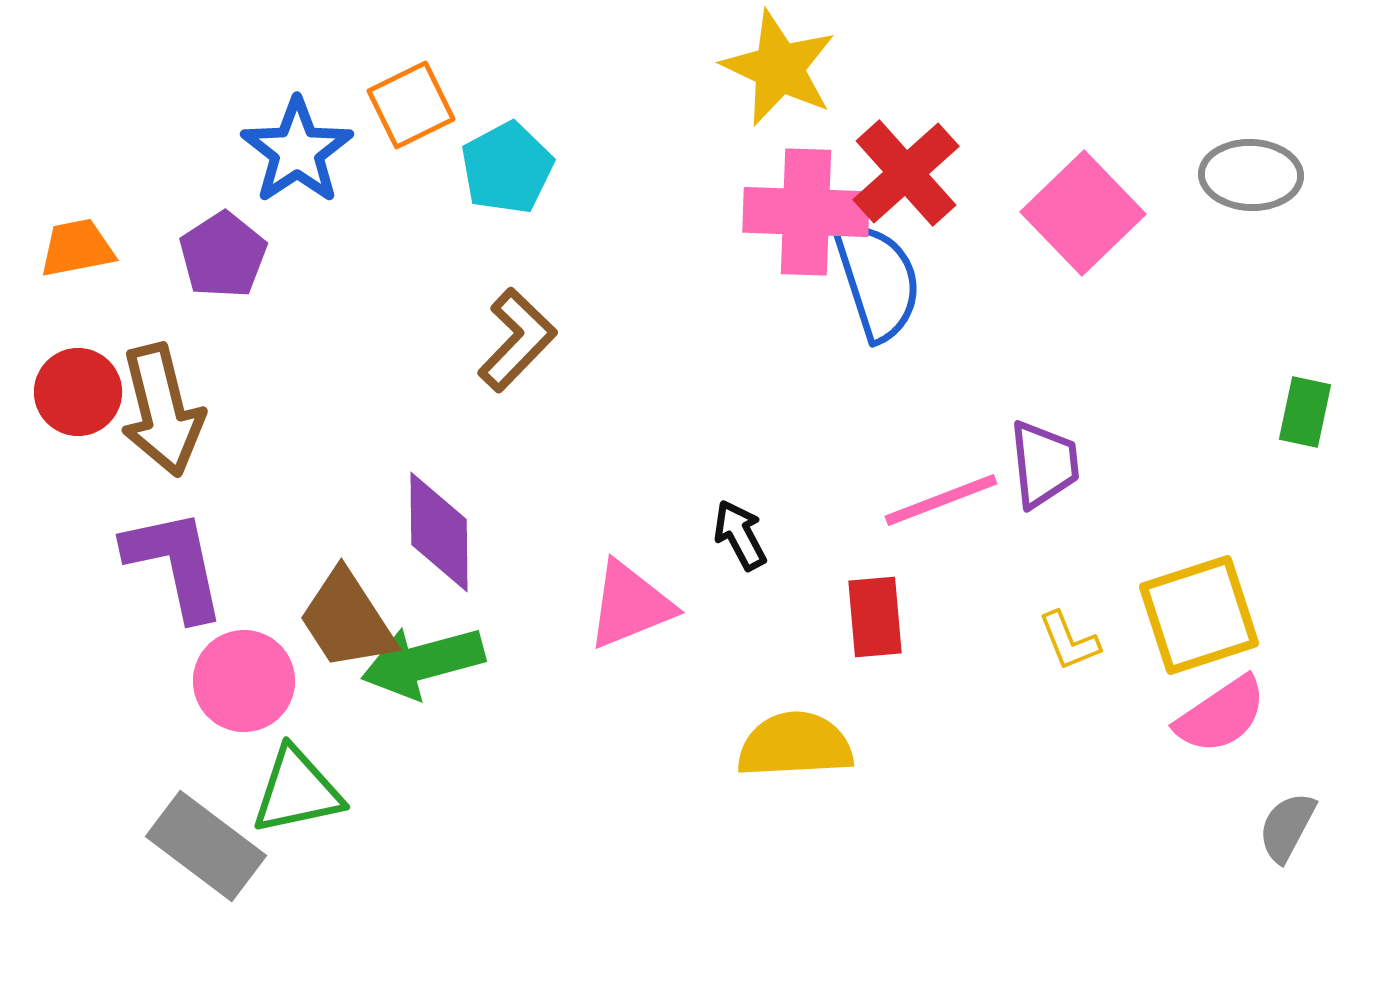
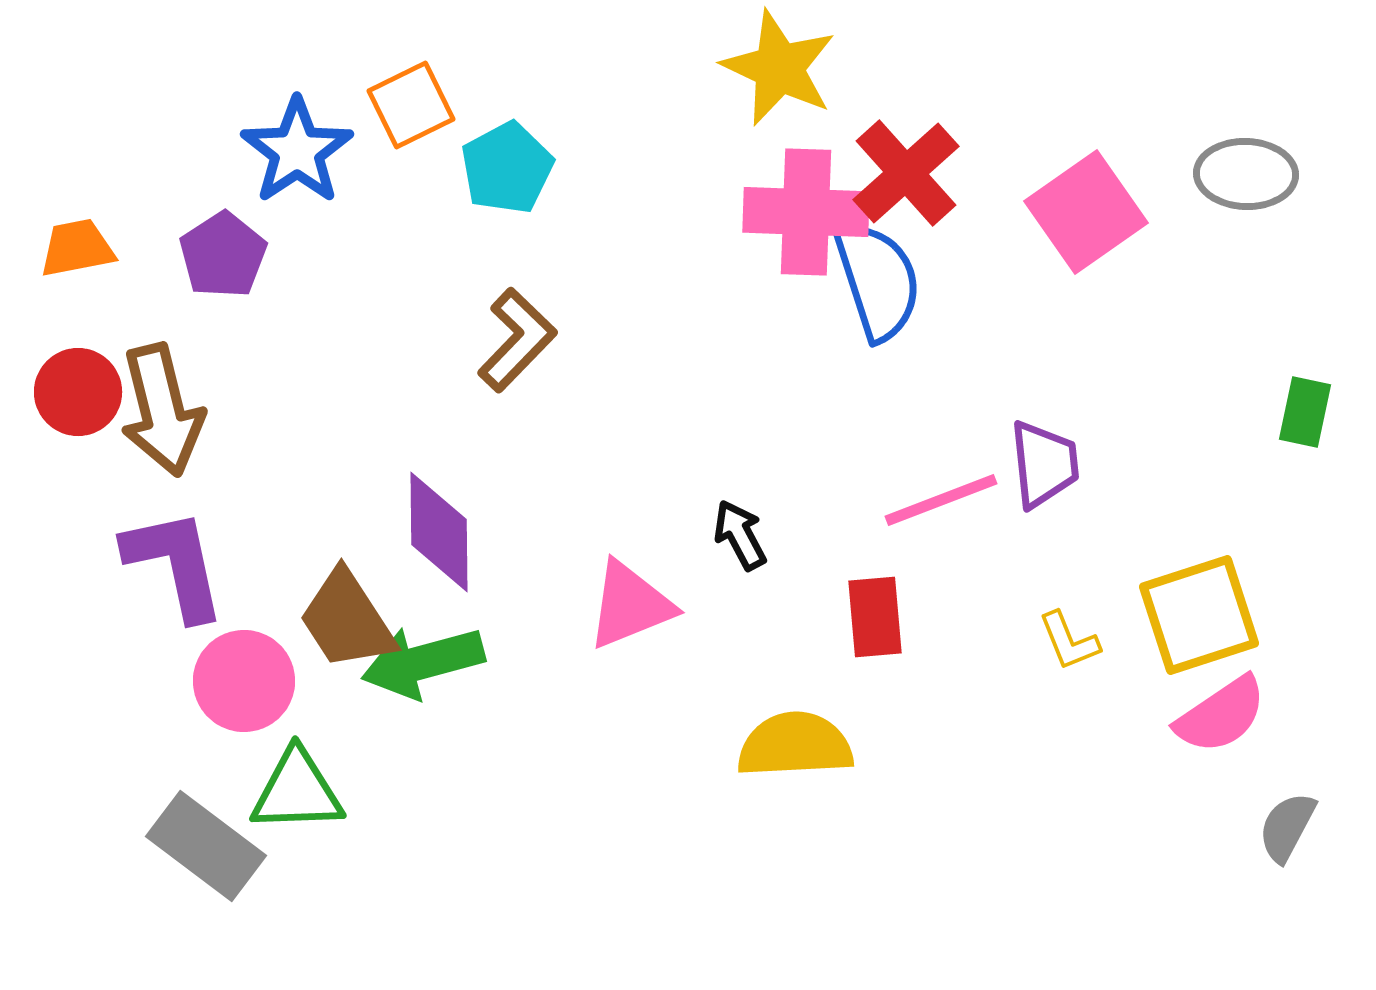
gray ellipse: moved 5 px left, 1 px up
pink square: moved 3 px right, 1 px up; rotated 9 degrees clockwise
green triangle: rotated 10 degrees clockwise
